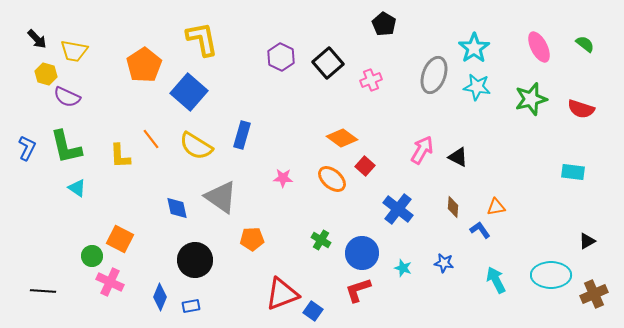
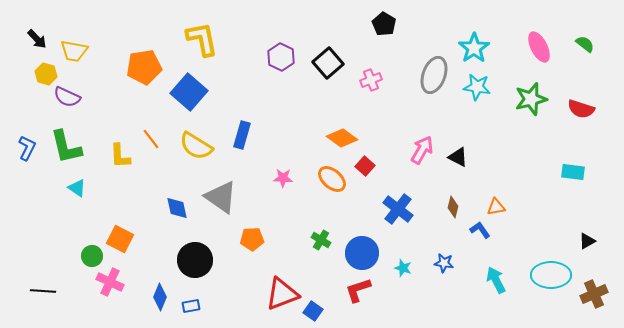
orange pentagon at (144, 65): moved 2 px down; rotated 24 degrees clockwise
brown diamond at (453, 207): rotated 10 degrees clockwise
